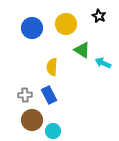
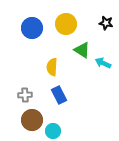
black star: moved 7 px right, 7 px down; rotated 16 degrees counterclockwise
blue rectangle: moved 10 px right
